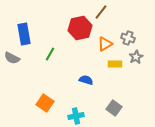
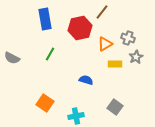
brown line: moved 1 px right
blue rectangle: moved 21 px right, 15 px up
gray square: moved 1 px right, 1 px up
